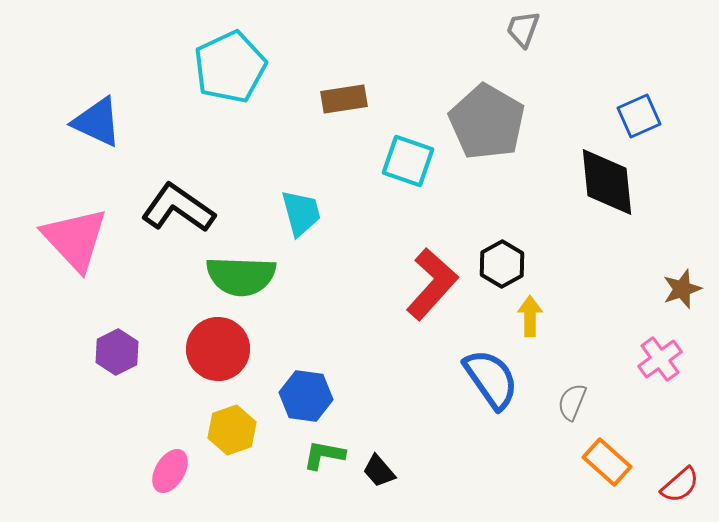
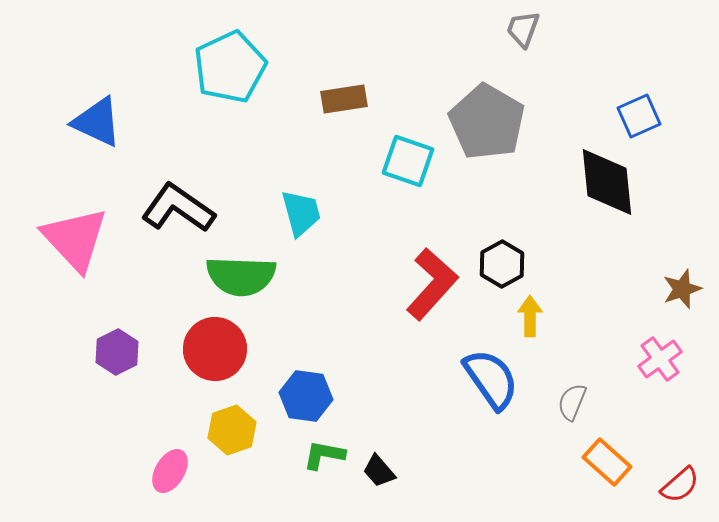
red circle: moved 3 px left
